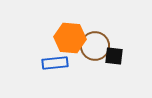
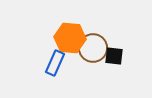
brown circle: moved 2 px left, 2 px down
blue rectangle: rotated 60 degrees counterclockwise
